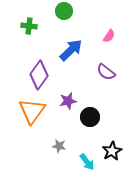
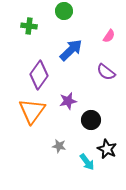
black circle: moved 1 px right, 3 px down
black star: moved 5 px left, 2 px up; rotated 18 degrees counterclockwise
